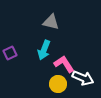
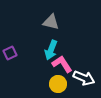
cyan arrow: moved 7 px right
pink L-shape: moved 2 px left
white arrow: moved 1 px right
